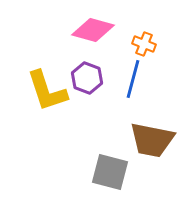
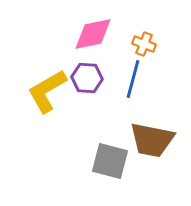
pink diamond: moved 4 px down; rotated 27 degrees counterclockwise
purple hexagon: rotated 16 degrees counterclockwise
yellow L-shape: rotated 78 degrees clockwise
gray square: moved 11 px up
